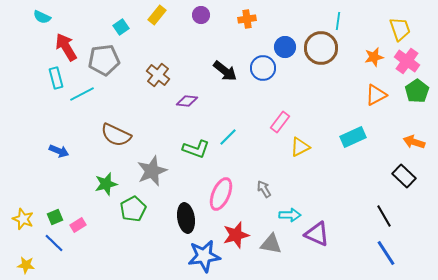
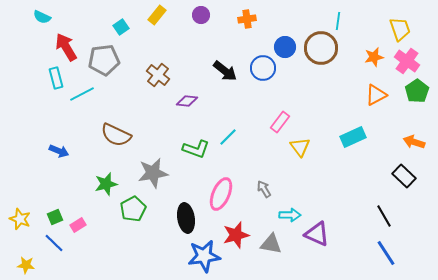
yellow triangle at (300, 147): rotated 40 degrees counterclockwise
gray star at (152, 171): moved 1 px right, 2 px down; rotated 12 degrees clockwise
yellow star at (23, 219): moved 3 px left
